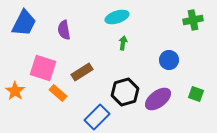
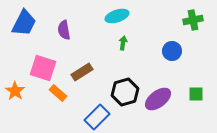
cyan ellipse: moved 1 px up
blue circle: moved 3 px right, 9 px up
green square: rotated 21 degrees counterclockwise
